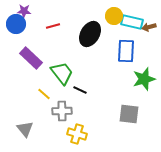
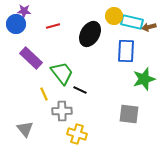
yellow line: rotated 24 degrees clockwise
